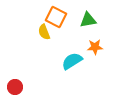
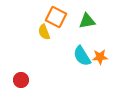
green triangle: moved 1 px left, 1 px down
orange star: moved 5 px right, 10 px down
cyan semicircle: moved 10 px right, 5 px up; rotated 90 degrees counterclockwise
red circle: moved 6 px right, 7 px up
